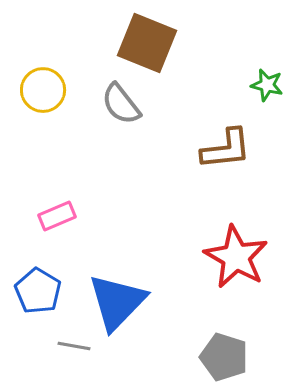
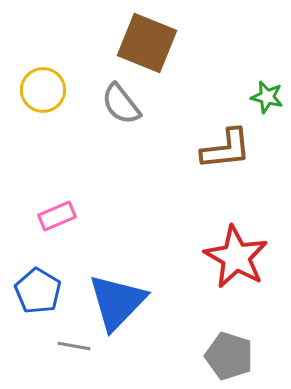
green star: moved 12 px down
gray pentagon: moved 5 px right, 1 px up
